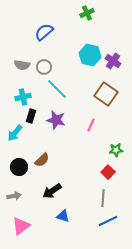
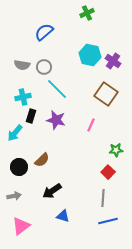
blue line: rotated 12 degrees clockwise
